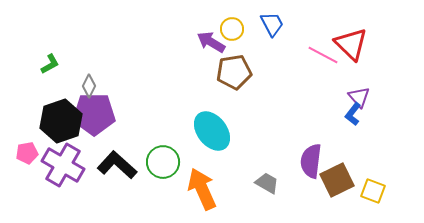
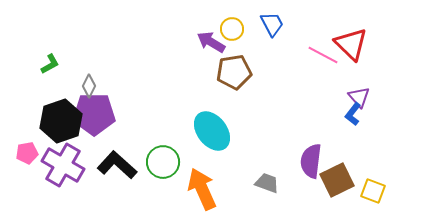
gray trapezoid: rotated 10 degrees counterclockwise
